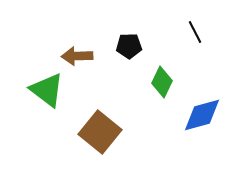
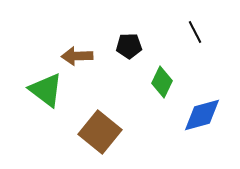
green triangle: moved 1 px left
